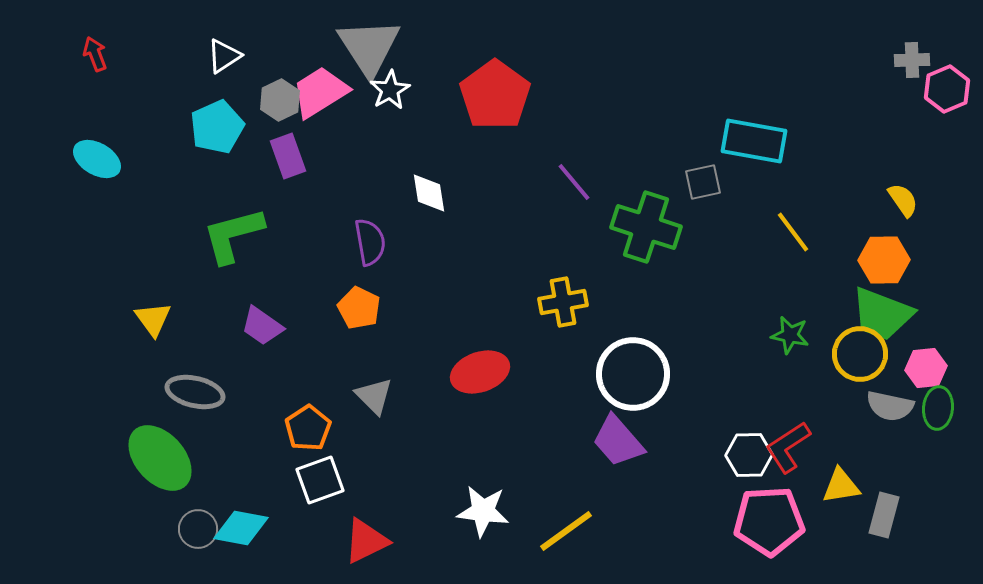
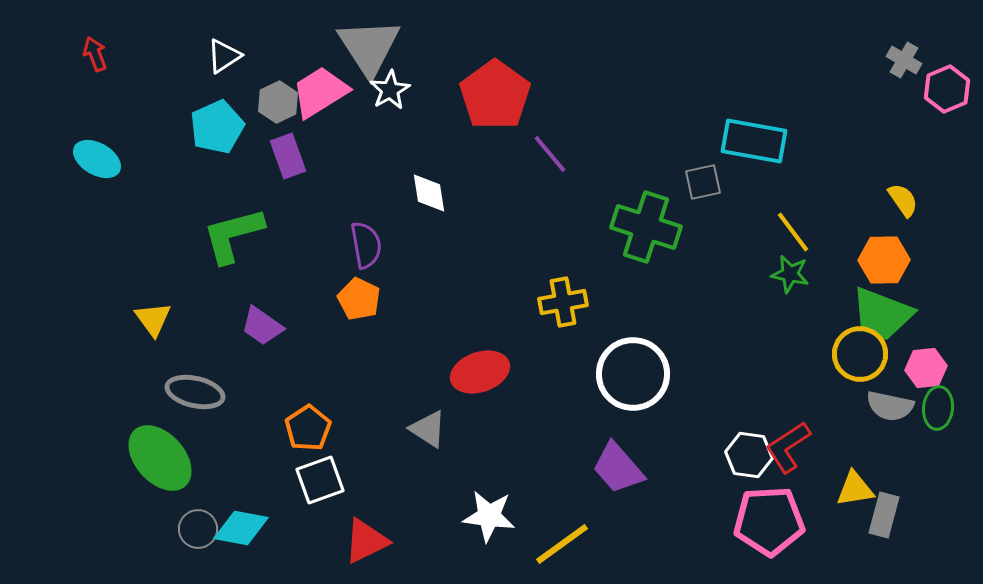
gray cross at (912, 60): moved 8 px left; rotated 32 degrees clockwise
gray hexagon at (280, 100): moved 2 px left, 2 px down
purple line at (574, 182): moved 24 px left, 28 px up
purple semicircle at (370, 242): moved 4 px left, 3 px down
orange pentagon at (359, 308): moved 9 px up
green star at (790, 335): moved 61 px up
gray triangle at (374, 396): moved 54 px right, 33 px down; rotated 12 degrees counterclockwise
purple trapezoid at (618, 441): moved 27 px down
white hexagon at (749, 455): rotated 9 degrees clockwise
yellow triangle at (841, 486): moved 14 px right, 3 px down
white star at (483, 511): moved 6 px right, 5 px down
yellow line at (566, 531): moved 4 px left, 13 px down
